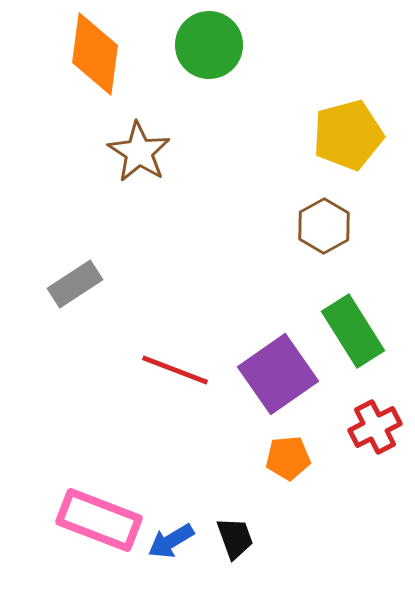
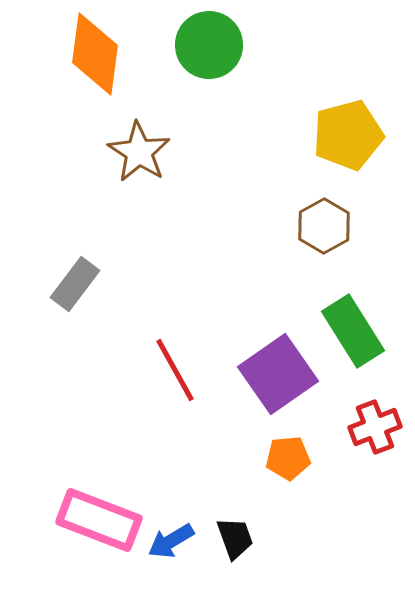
gray rectangle: rotated 20 degrees counterclockwise
red line: rotated 40 degrees clockwise
red cross: rotated 6 degrees clockwise
